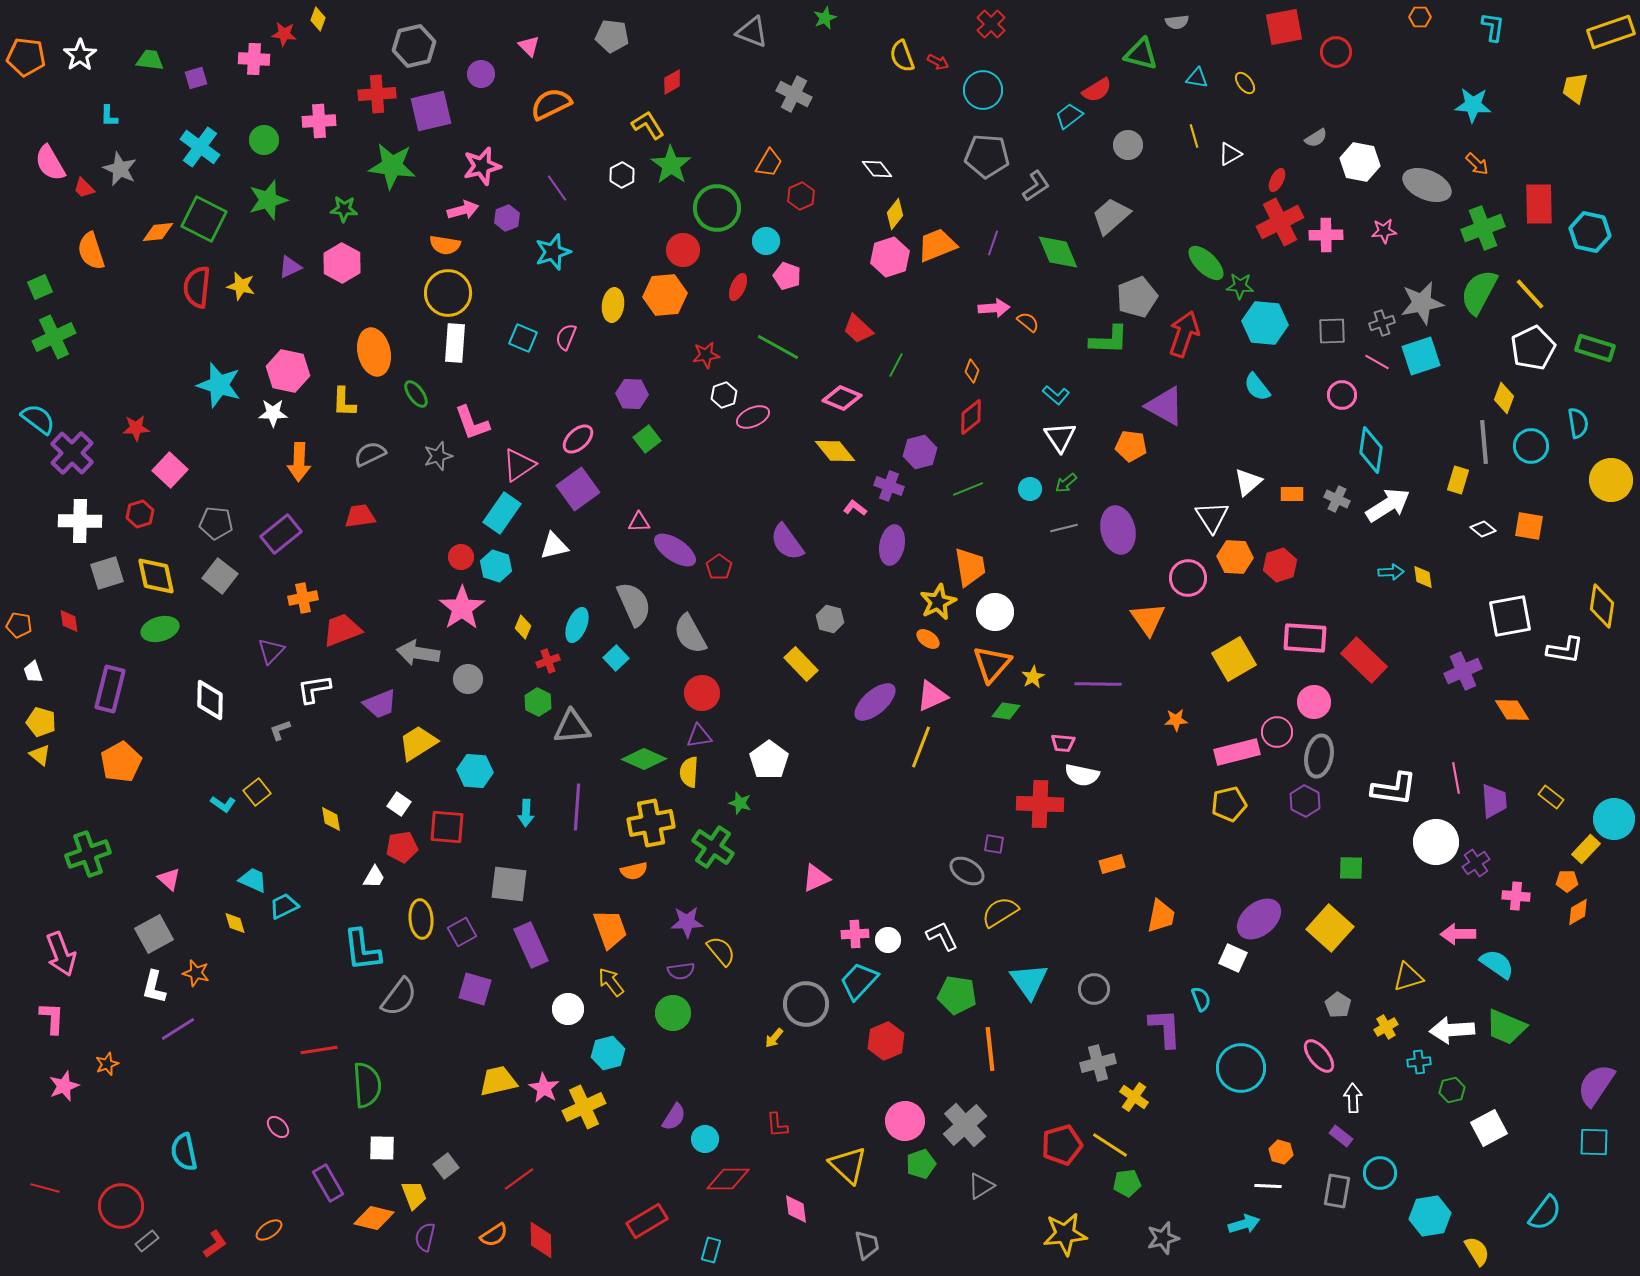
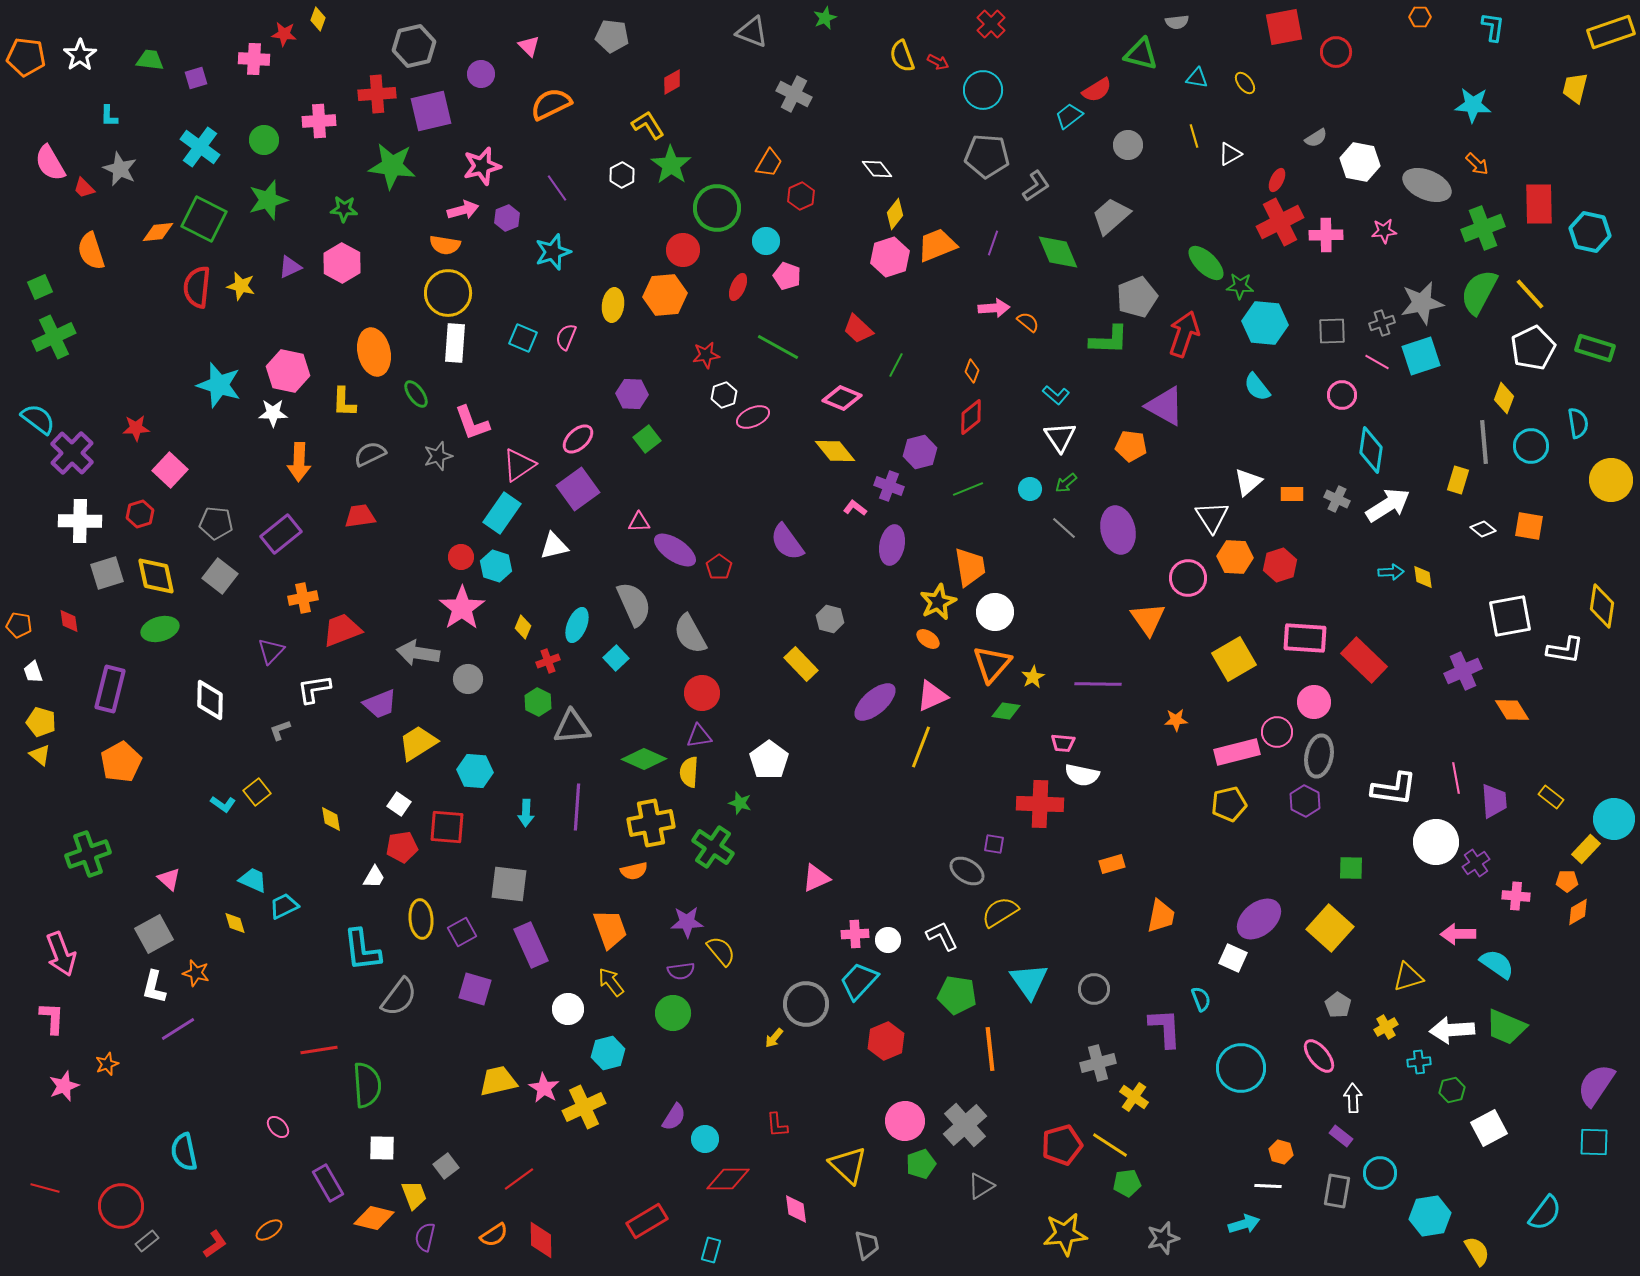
gray line at (1064, 528): rotated 56 degrees clockwise
